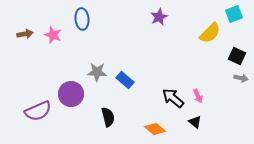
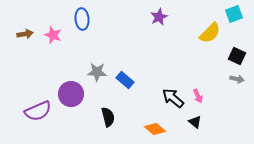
gray arrow: moved 4 px left, 1 px down
